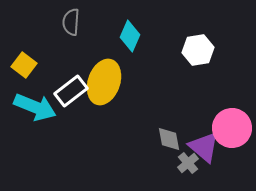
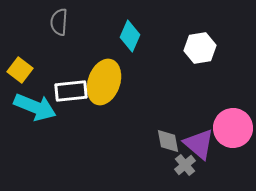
gray semicircle: moved 12 px left
white hexagon: moved 2 px right, 2 px up
yellow square: moved 4 px left, 5 px down
white rectangle: rotated 32 degrees clockwise
pink circle: moved 1 px right
gray diamond: moved 1 px left, 2 px down
purple triangle: moved 5 px left, 3 px up
gray cross: moved 3 px left, 2 px down
